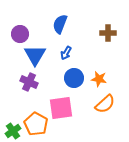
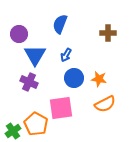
purple circle: moved 1 px left
blue arrow: moved 2 px down
orange semicircle: rotated 15 degrees clockwise
